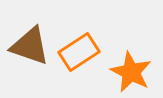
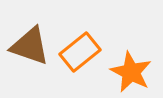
orange rectangle: moved 1 px right; rotated 6 degrees counterclockwise
